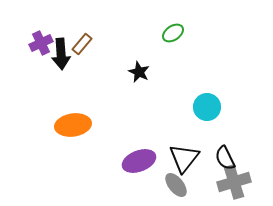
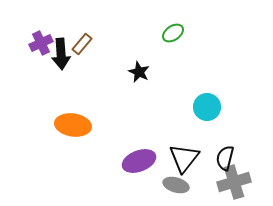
orange ellipse: rotated 16 degrees clockwise
black semicircle: rotated 40 degrees clockwise
gray ellipse: rotated 35 degrees counterclockwise
